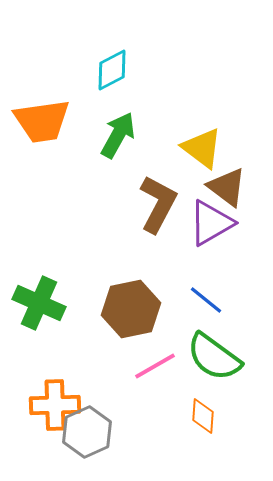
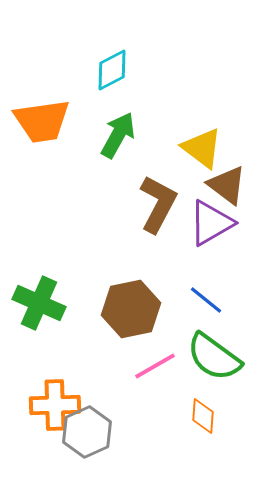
brown triangle: moved 2 px up
